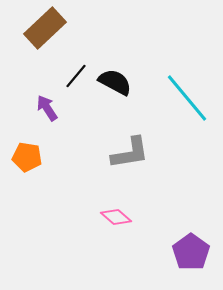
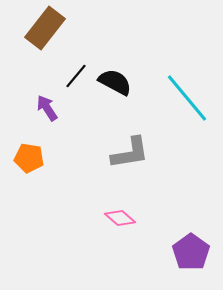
brown rectangle: rotated 9 degrees counterclockwise
orange pentagon: moved 2 px right, 1 px down
pink diamond: moved 4 px right, 1 px down
